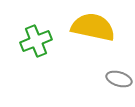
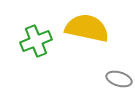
yellow semicircle: moved 6 px left, 1 px down
